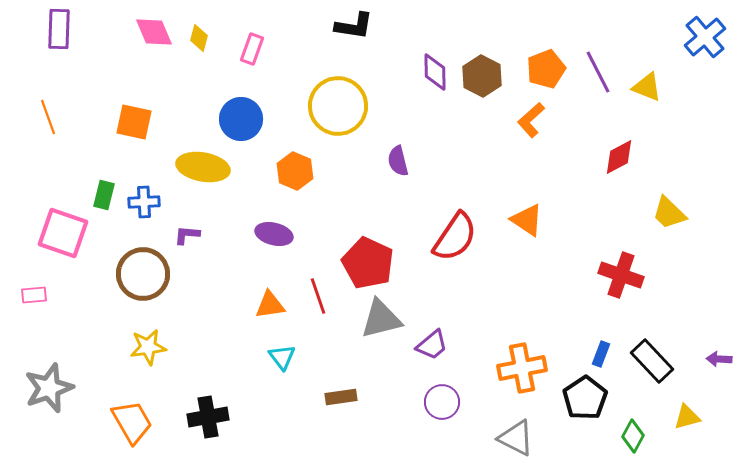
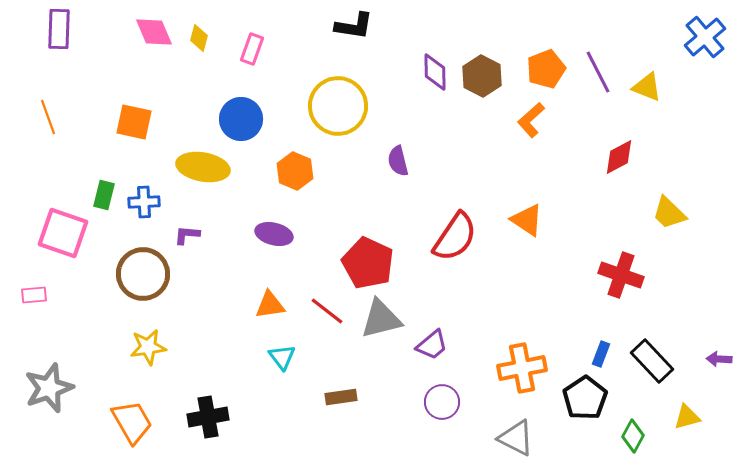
red line at (318, 296): moved 9 px right, 15 px down; rotated 33 degrees counterclockwise
